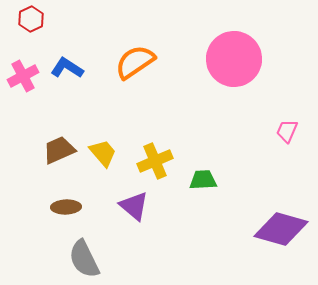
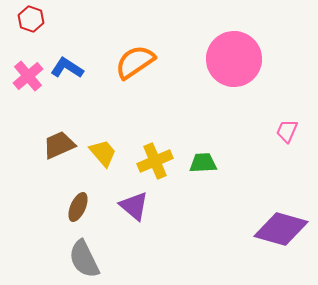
red hexagon: rotated 15 degrees counterclockwise
pink cross: moved 5 px right; rotated 12 degrees counterclockwise
brown trapezoid: moved 5 px up
green trapezoid: moved 17 px up
brown ellipse: moved 12 px right; rotated 64 degrees counterclockwise
